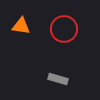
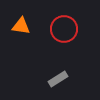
gray rectangle: rotated 48 degrees counterclockwise
